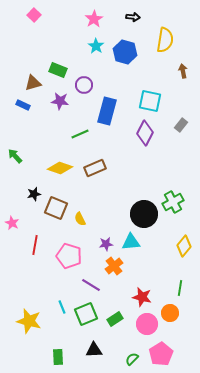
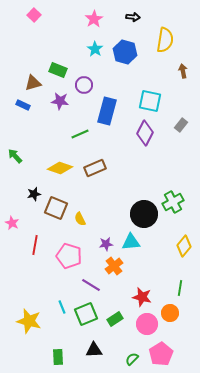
cyan star at (96, 46): moved 1 px left, 3 px down
